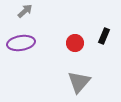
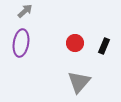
black rectangle: moved 10 px down
purple ellipse: rotated 72 degrees counterclockwise
